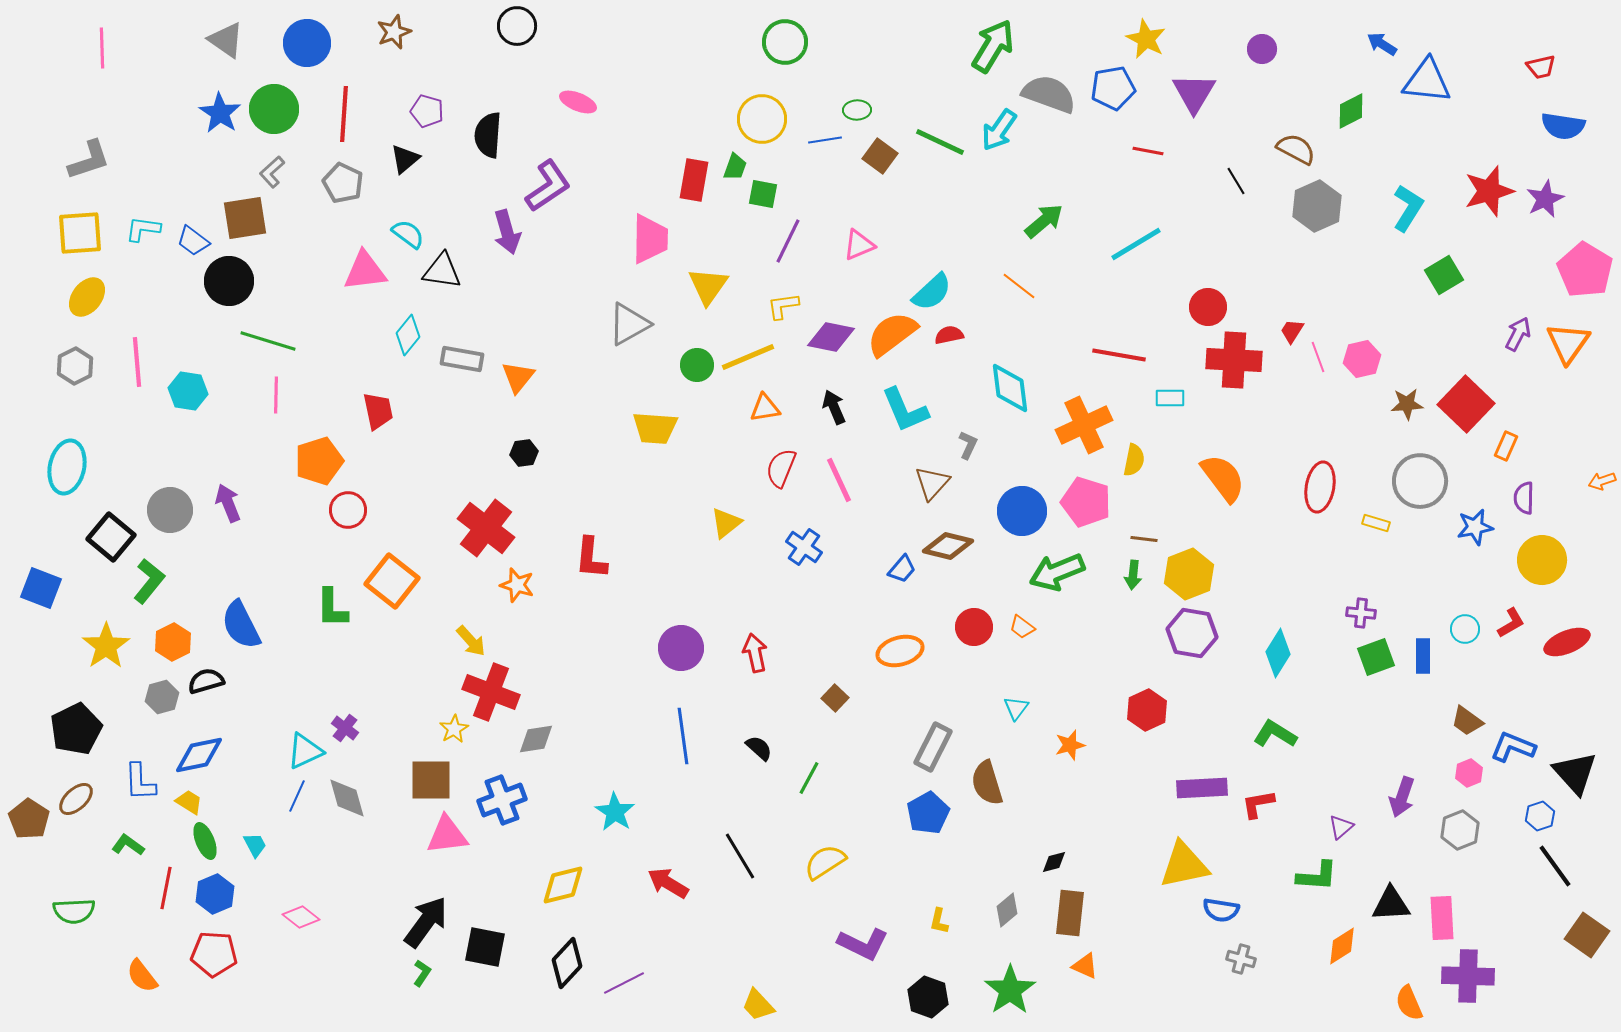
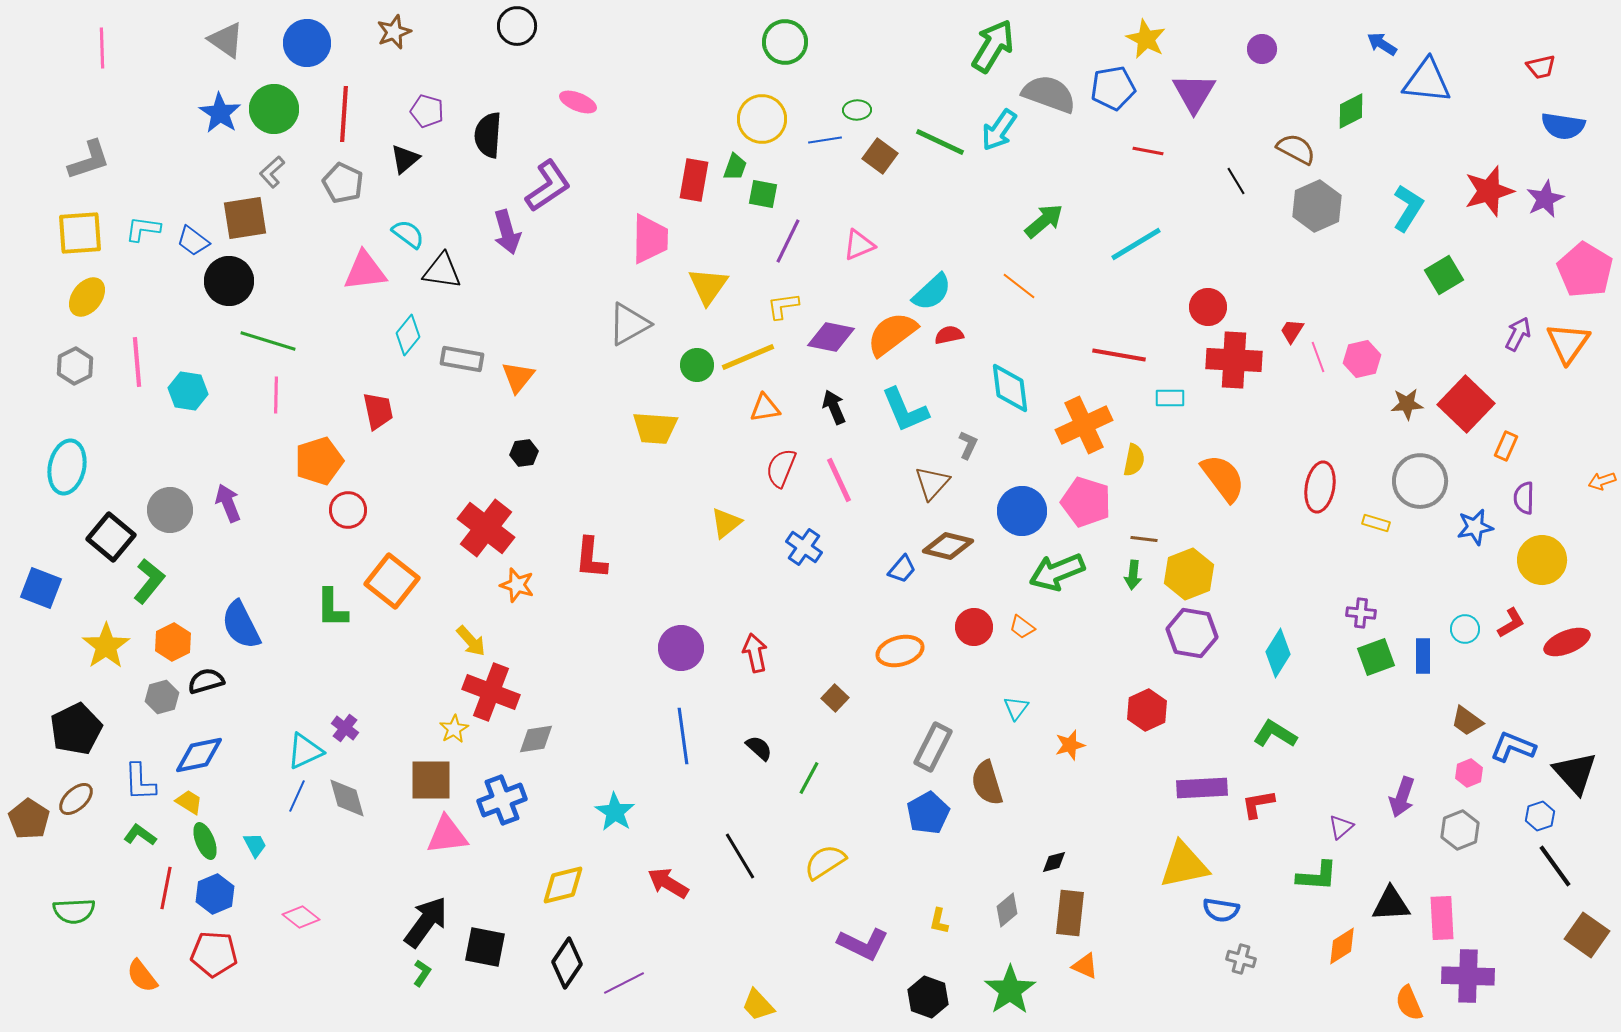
green L-shape at (128, 845): moved 12 px right, 10 px up
black diamond at (567, 963): rotated 9 degrees counterclockwise
